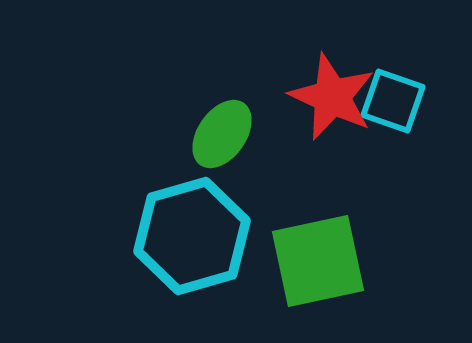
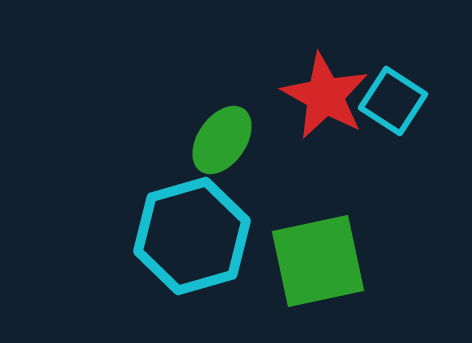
red star: moved 7 px left, 1 px up; rotated 4 degrees clockwise
cyan square: rotated 14 degrees clockwise
green ellipse: moved 6 px down
